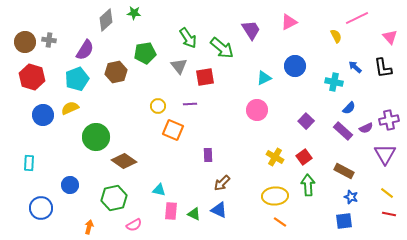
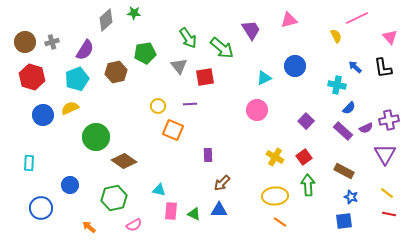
pink triangle at (289, 22): moved 2 px up; rotated 12 degrees clockwise
gray cross at (49, 40): moved 3 px right, 2 px down; rotated 24 degrees counterclockwise
cyan cross at (334, 82): moved 3 px right, 3 px down
blue triangle at (219, 210): rotated 24 degrees counterclockwise
orange arrow at (89, 227): rotated 64 degrees counterclockwise
